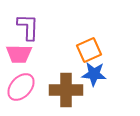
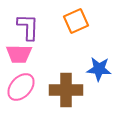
orange square: moved 13 px left, 29 px up
blue star: moved 5 px right, 5 px up
